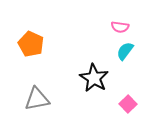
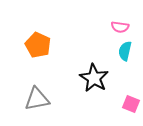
orange pentagon: moved 7 px right, 1 px down
cyan semicircle: rotated 24 degrees counterclockwise
pink square: moved 3 px right; rotated 24 degrees counterclockwise
